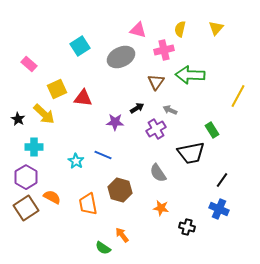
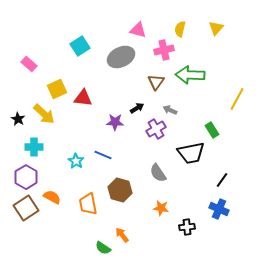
yellow line: moved 1 px left, 3 px down
black cross: rotated 21 degrees counterclockwise
